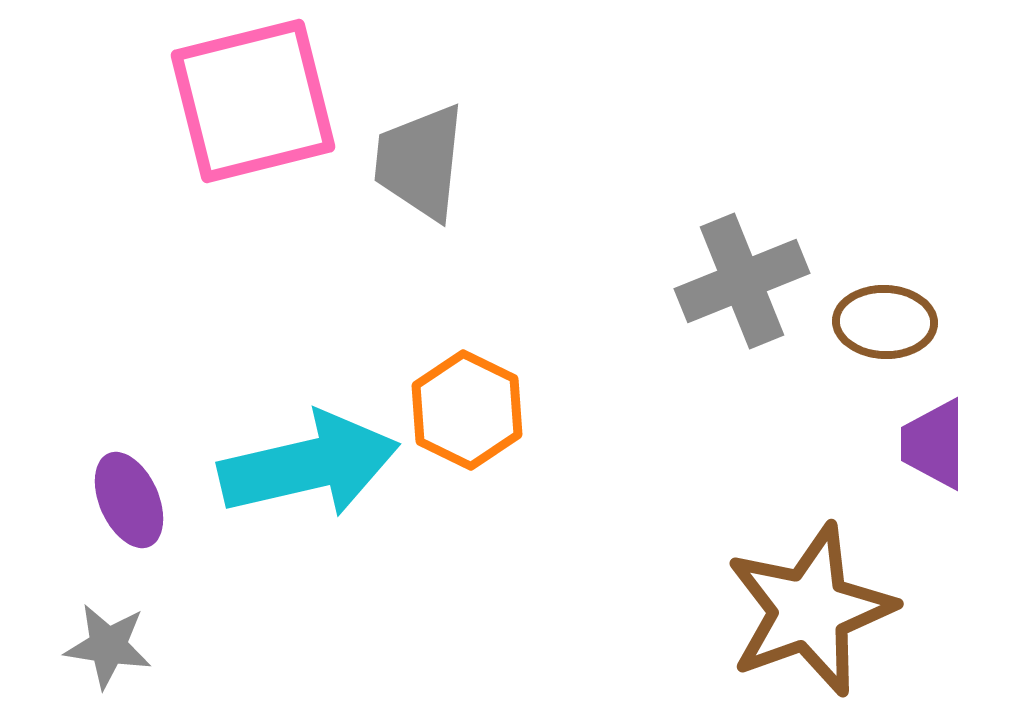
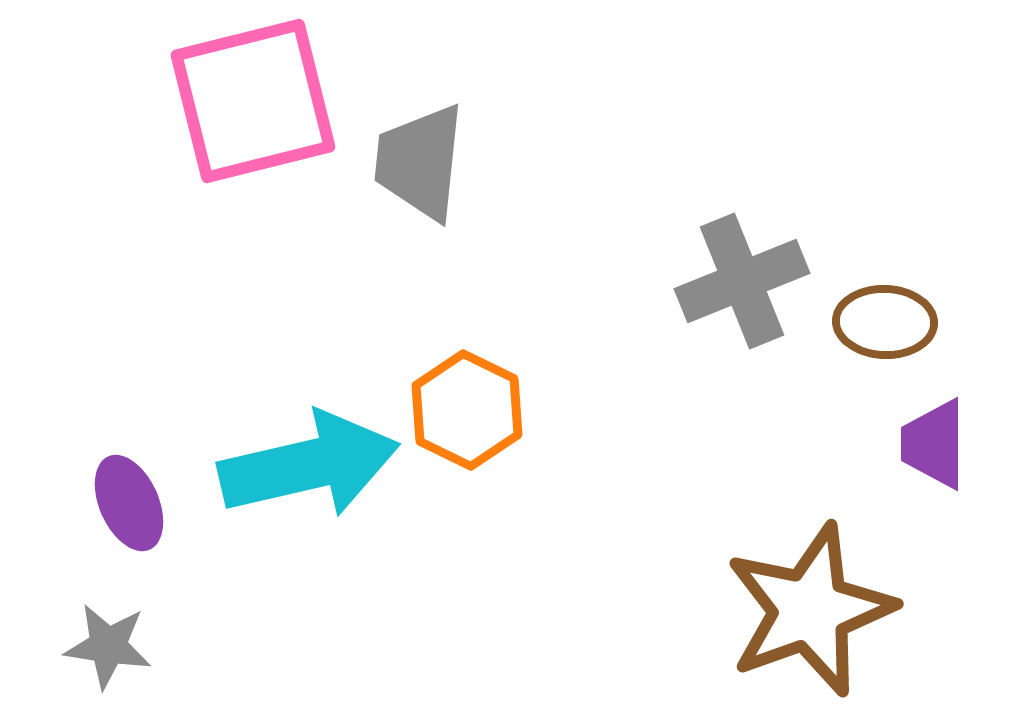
purple ellipse: moved 3 px down
